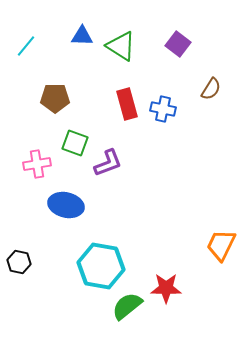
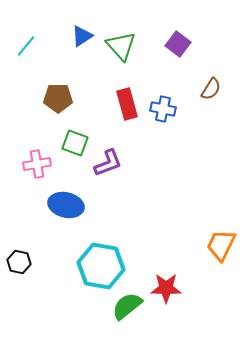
blue triangle: rotated 35 degrees counterclockwise
green triangle: rotated 16 degrees clockwise
brown pentagon: moved 3 px right
